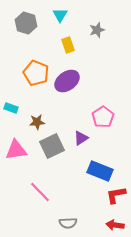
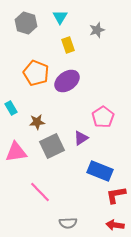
cyan triangle: moved 2 px down
cyan rectangle: rotated 40 degrees clockwise
pink triangle: moved 2 px down
